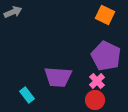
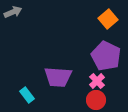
orange square: moved 3 px right, 4 px down; rotated 24 degrees clockwise
red circle: moved 1 px right
